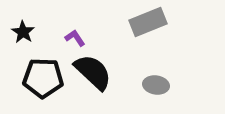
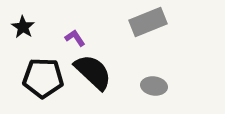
black star: moved 5 px up
gray ellipse: moved 2 px left, 1 px down
